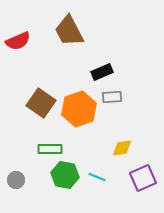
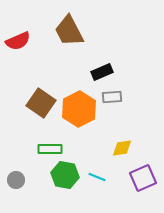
orange hexagon: rotated 8 degrees counterclockwise
